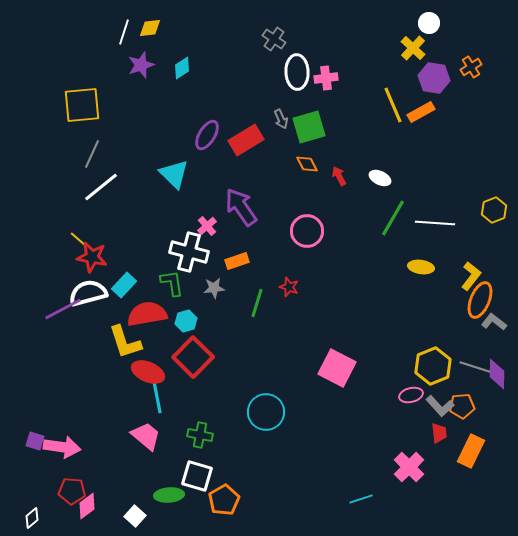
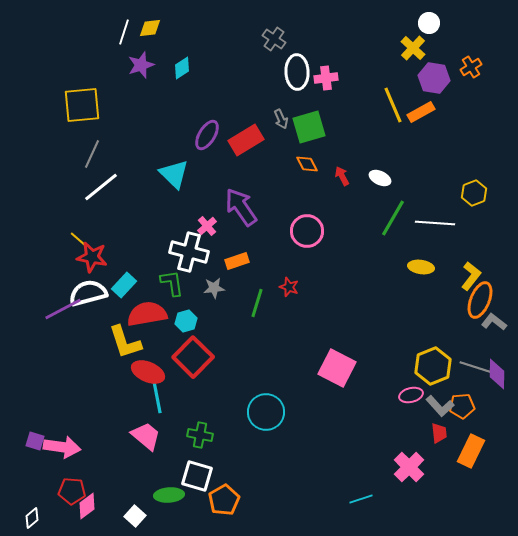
red arrow at (339, 176): moved 3 px right
yellow hexagon at (494, 210): moved 20 px left, 17 px up
